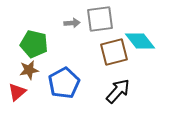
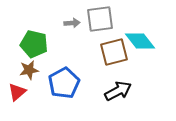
black arrow: rotated 20 degrees clockwise
